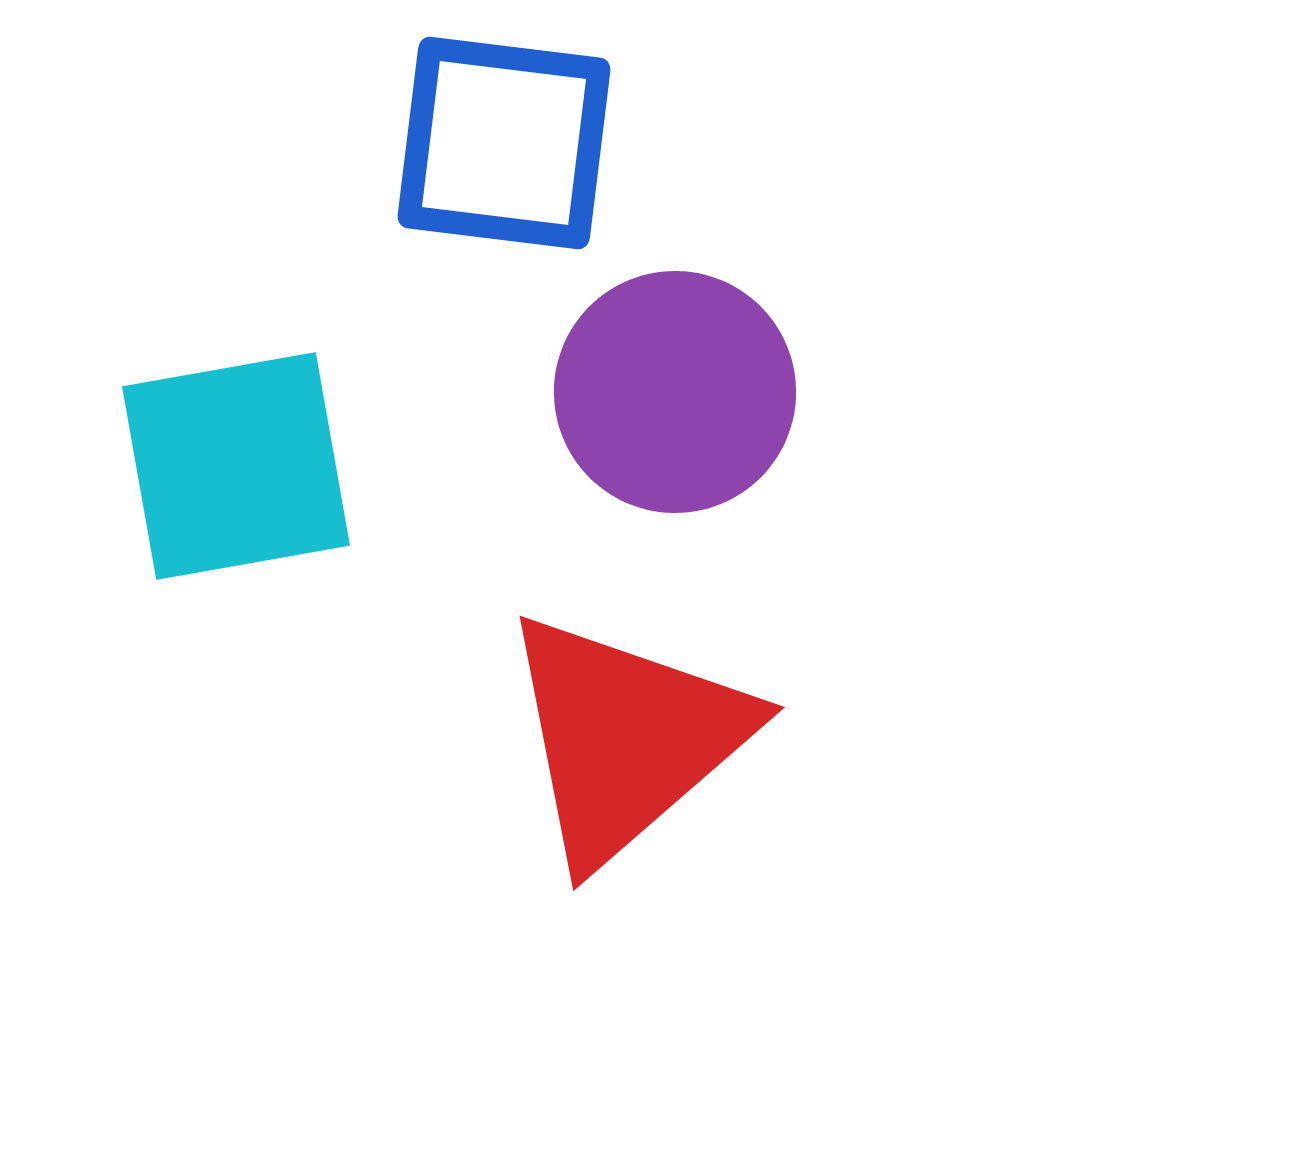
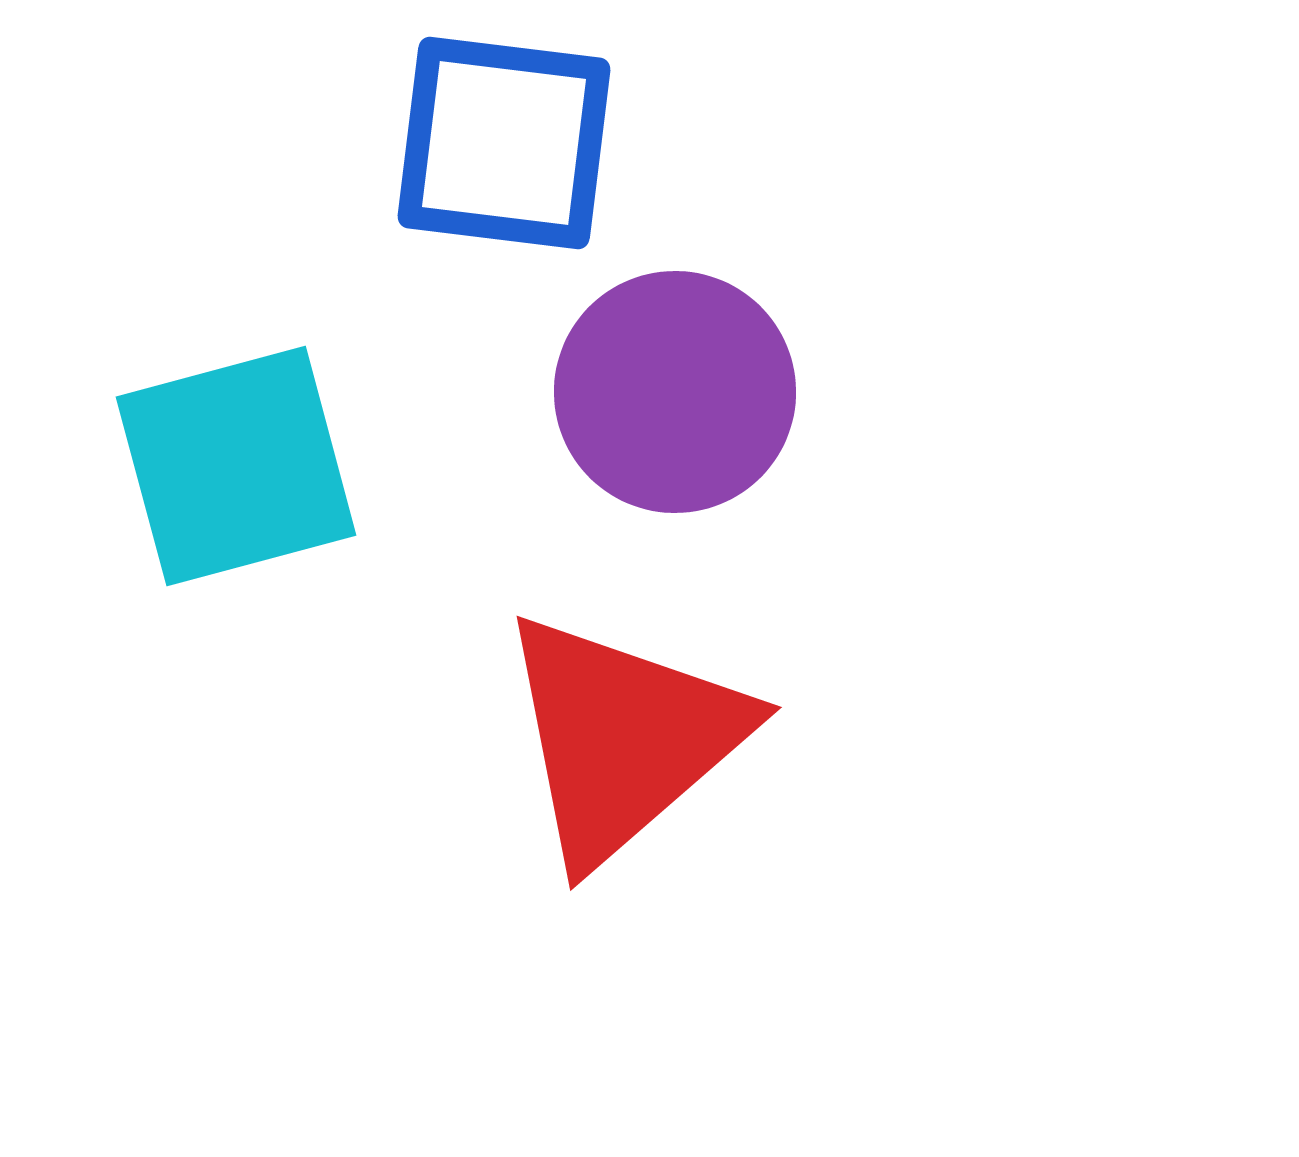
cyan square: rotated 5 degrees counterclockwise
red triangle: moved 3 px left
